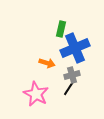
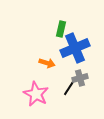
gray cross: moved 8 px right, 3 px down
